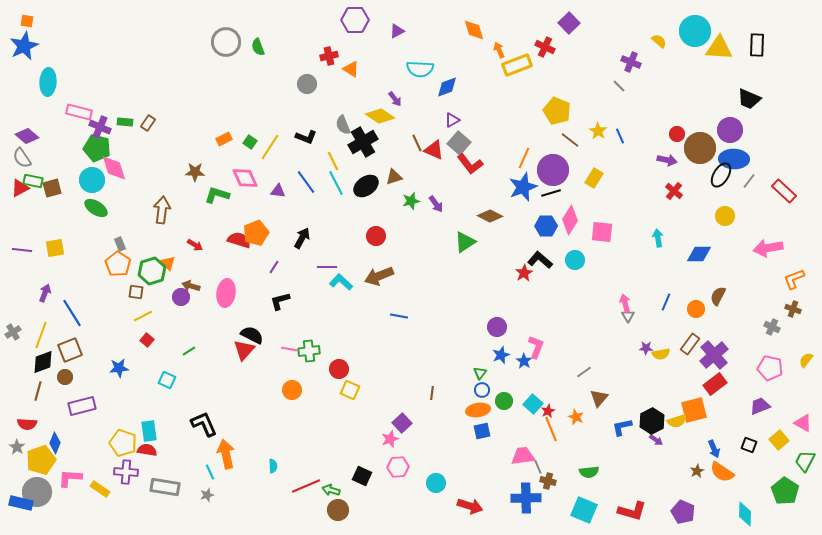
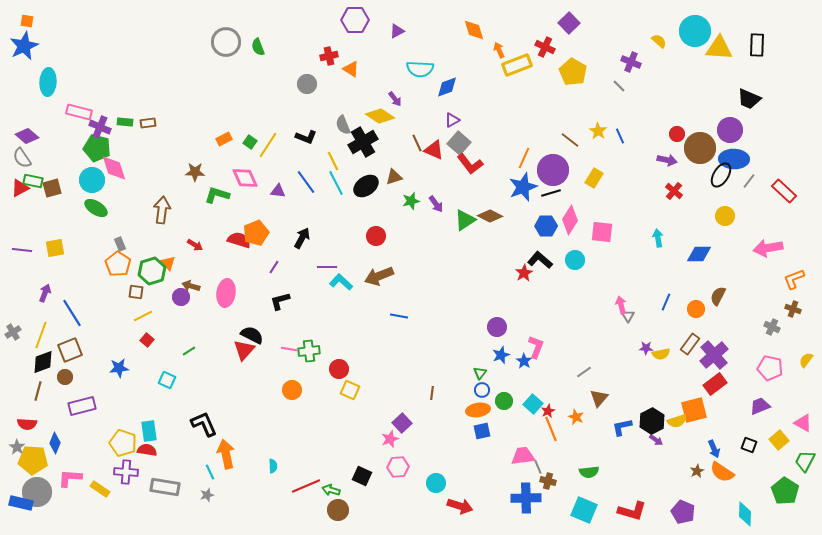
yellow pentagon at (557, 111): moved 16 px right, 39 px up; rotated 8 degrees clockwise
brown rectangle at (148, 123): rotated 49 degrees clockwise
yellow line at (270, 147): moved 2 px left, 2 px up
green triangle at (465, 242): moved 22 px up
pink arrow at (625, 303): moved 4 px left, 2 px down
yellow pentagon at (41, 460): moved 8 px left; rotated 24 degrees clockwise
red arrow at (470, 506): moved 10 px left
